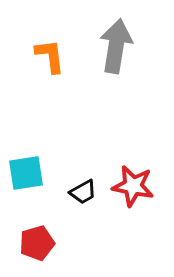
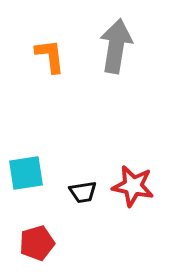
black trapezoid: rotated 20 degrees clockwise
